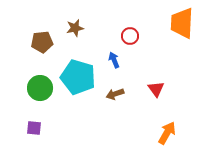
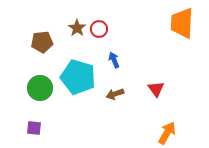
brown star: moved 2 px right; rotated 24 degrees counterclockwise
red circle: moved 31 px left, 7 px up
